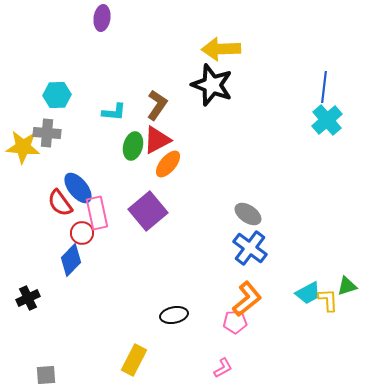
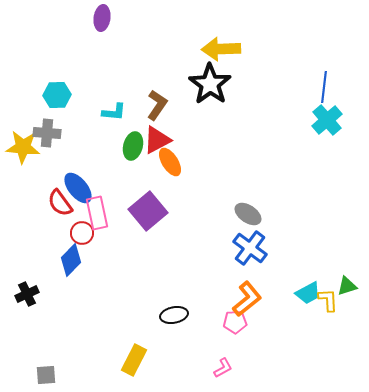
black star: moved 2 px left, 1 px up; rotated 15 degrees clockwise
orange ellipse: moved 2 px right, 2 px up; rotated 72 degrees counterclockwise
black cross: moved 1 px left, 4 px up
